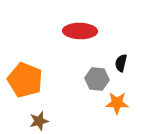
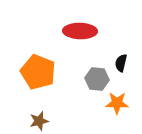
orange pentagon: moved 13 px right, 8 px up
